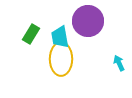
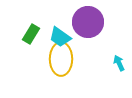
purple circle: moved 1 px down
cyan trapezoid: rotated 45 degrees counterclockwise
